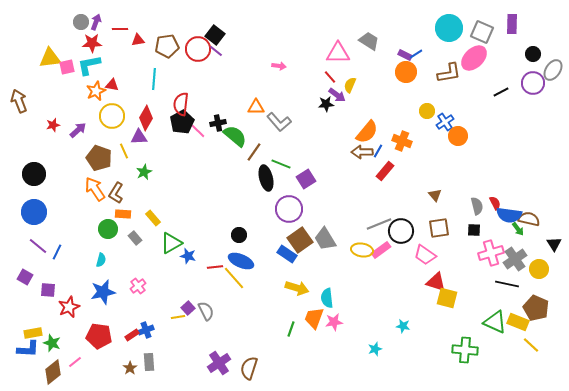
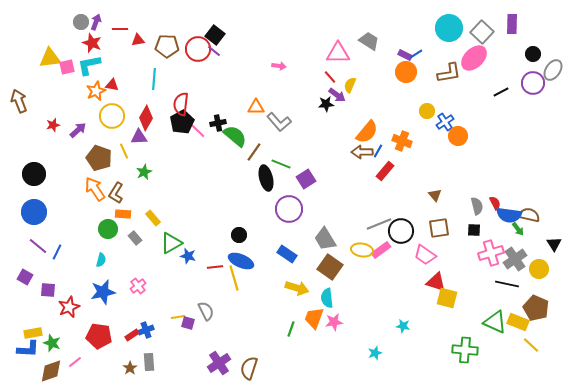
gray square at (482, 32): rotated 20 degrees clockwise
red star at (92, 43): rotated 24 degrees clockwise
brown pentagon at (167, 46): rotated 10 degrees clockwise
purple line at (216, 51): moved 2 px left
brown semicircle at (529, 219): moved 4 px up
brown square at (300, 240): moved 30 px right, 27 px down; rotated 20 degrees counterclockwise
yellow line at (234, 278): rotated 25 degrees clockwise
purple square at (188, 308): moved 15 px down; rotated 32 degrees counterclockwise
cyan star at (375, 349): moved 4 px down
brown diamond at (53, 372): moved 2 px left, 1 px up; rotated 20 degrees clockwise
